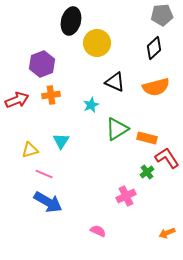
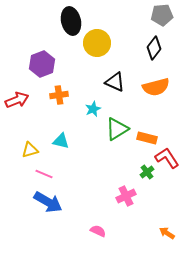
black ellipse: rotated 28 degrees counterclockwise
black diamond: rotated 10 degrees counterclockwise
orange cross: moved 8 px right
cyan star: moved 2 px right, 4 px down
cyan triangle: rotated 48 degrees counterclockwise
orange arrow: rotated 56 degrees clockwise
